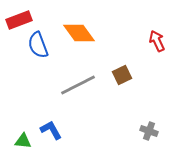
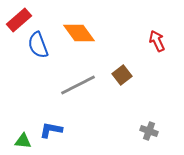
red rectangle: rotated 20 degrees counterclockwise
brown square: rotated 12 degrees counterclockwise
blue L-shape: rotated 50 degrees counterclockwise
